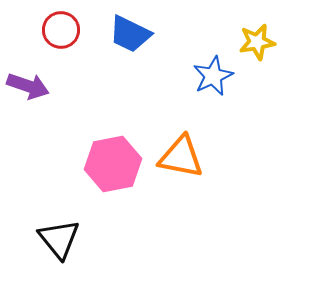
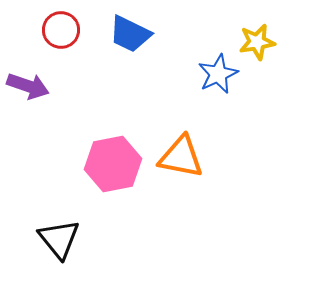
blue star: moved 5 px right, 2 px up
